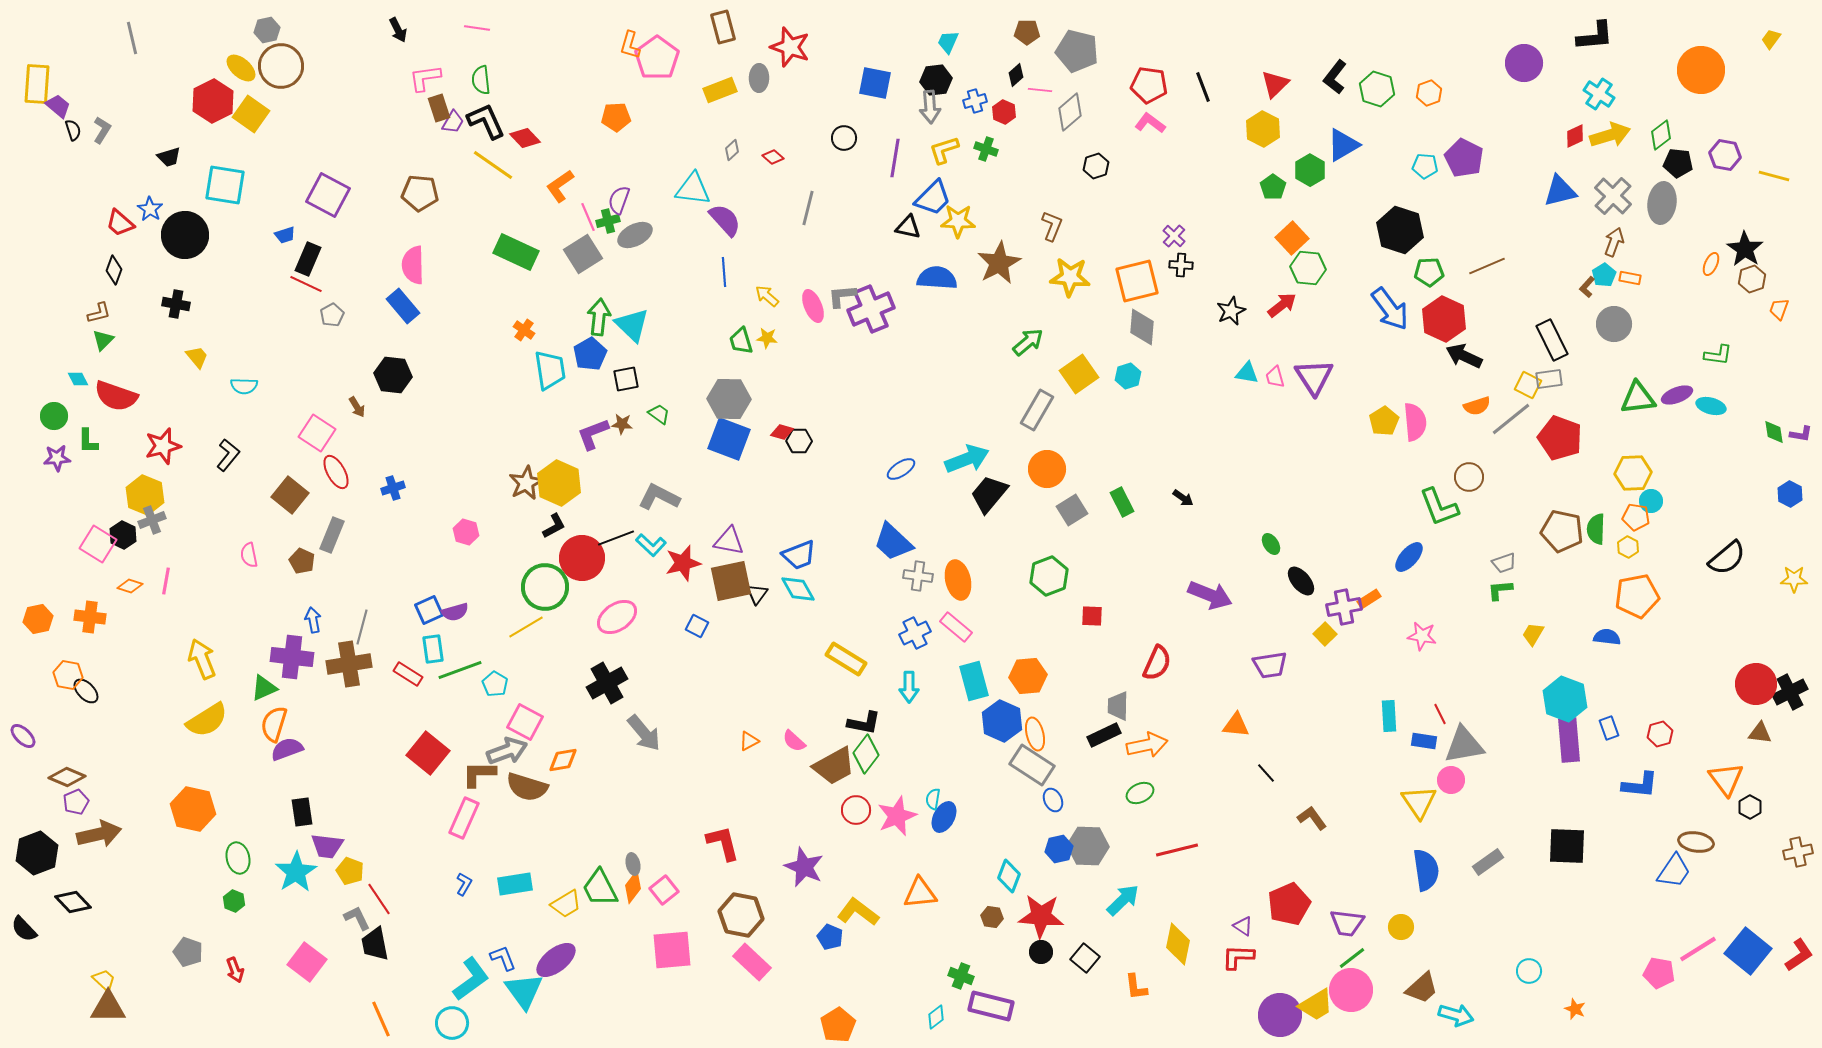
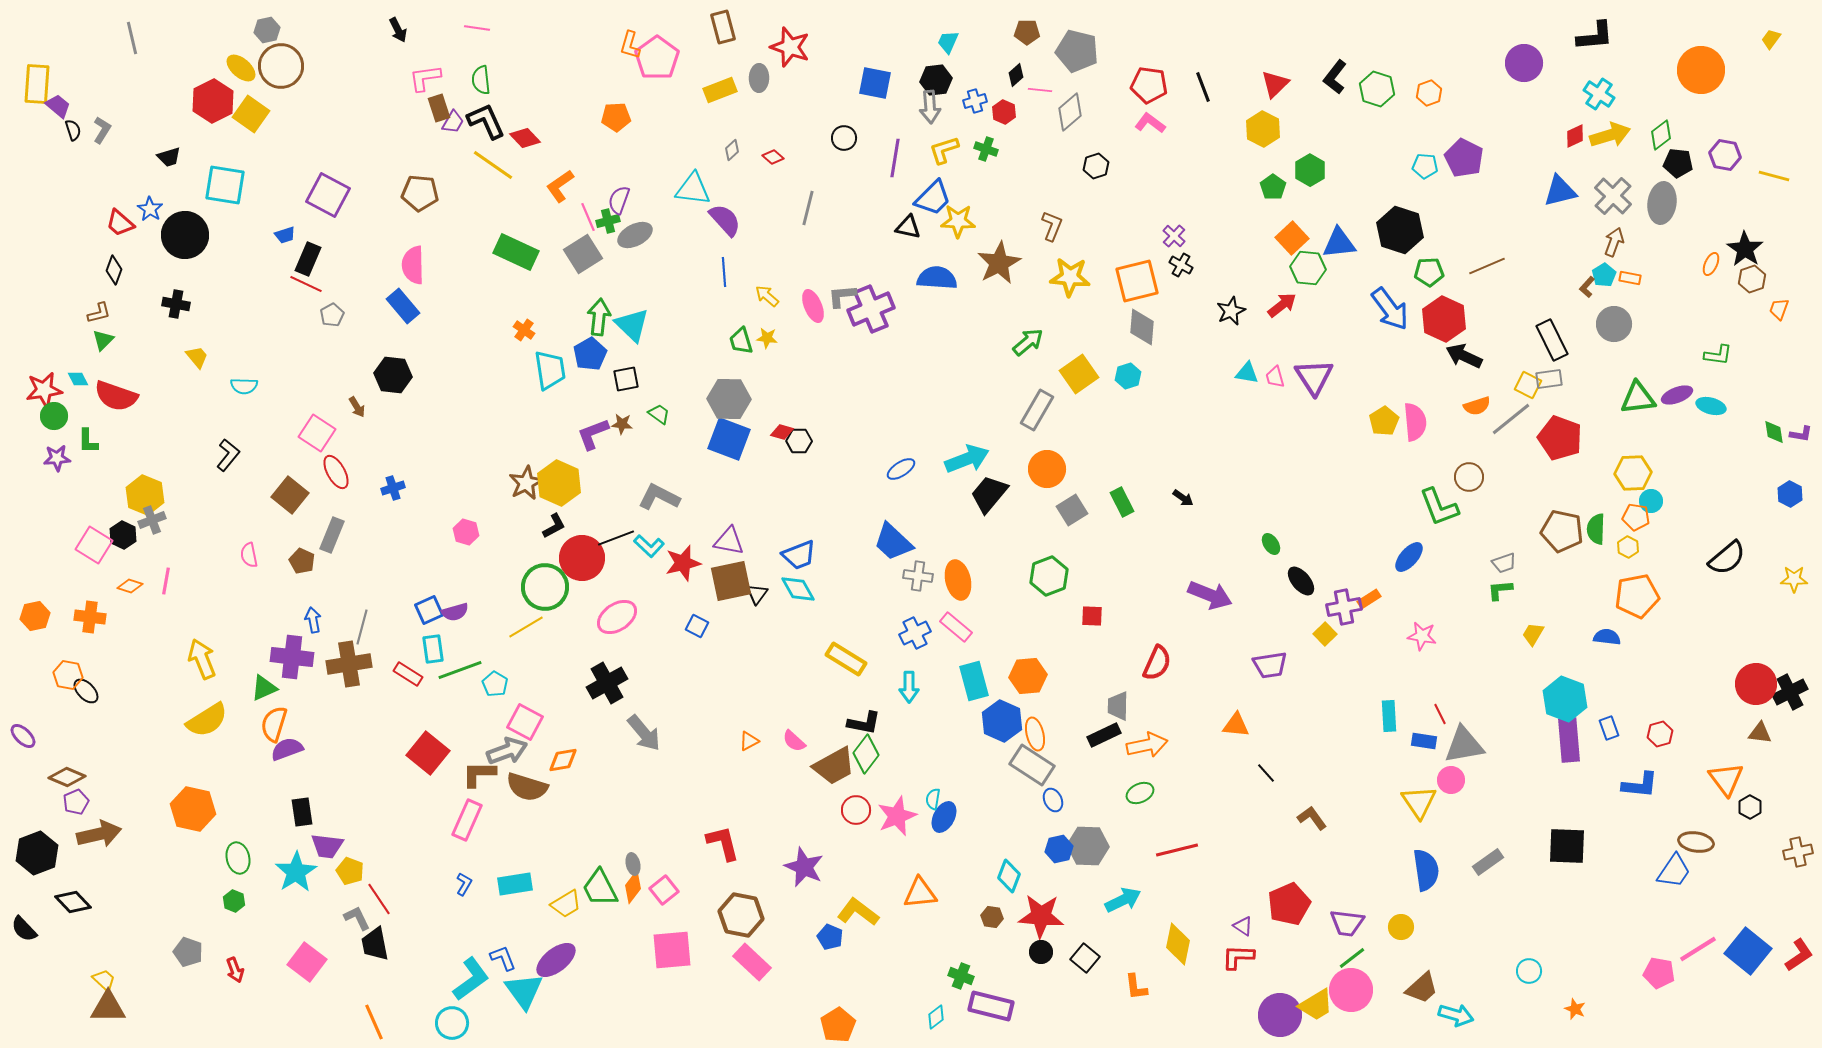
blue triangle at (1343, 145): moved 4 px left, 98 px down; rotated 24 degrees clockwise
black cross at (1181, 265): rotated 25 degrees clockwise
red star at (163, 446): moved 119 px left, 56 px up; rotated 6 degrees clockwise
pink square at (98, 544): moved 4 px left, 1 px down
cyan L-shape at (651, 545): moved 2 px left, 1 px down
orange hexagon at (38, 619): moved 3 px left, 3 px up
pink rectangle at (464, 818): moved 3 px right, 2 px down
cyan arrow at (1123, 900): rotated 18 degrees clockwise
orange line at (381, 1019): moved 7 px left, 3 px down
